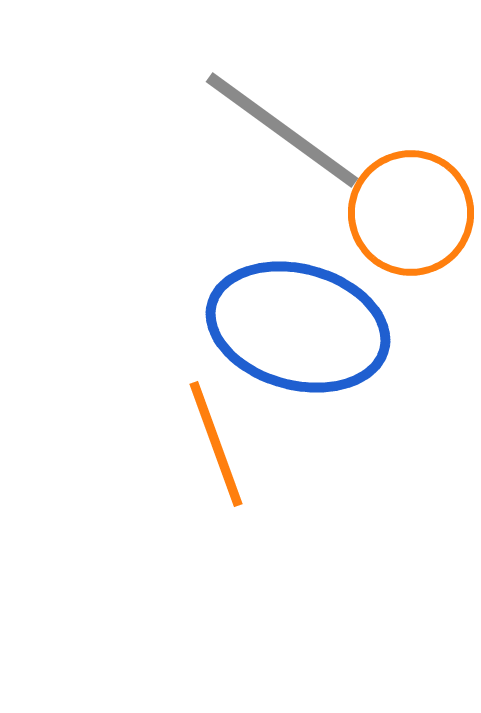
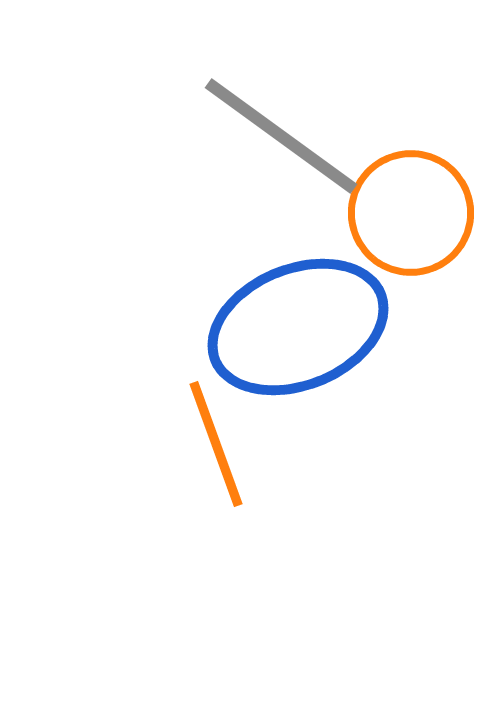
gray line: moved 1 px left, 6 px down
blue ellipse: rotated 37 degrees counterclockwise
